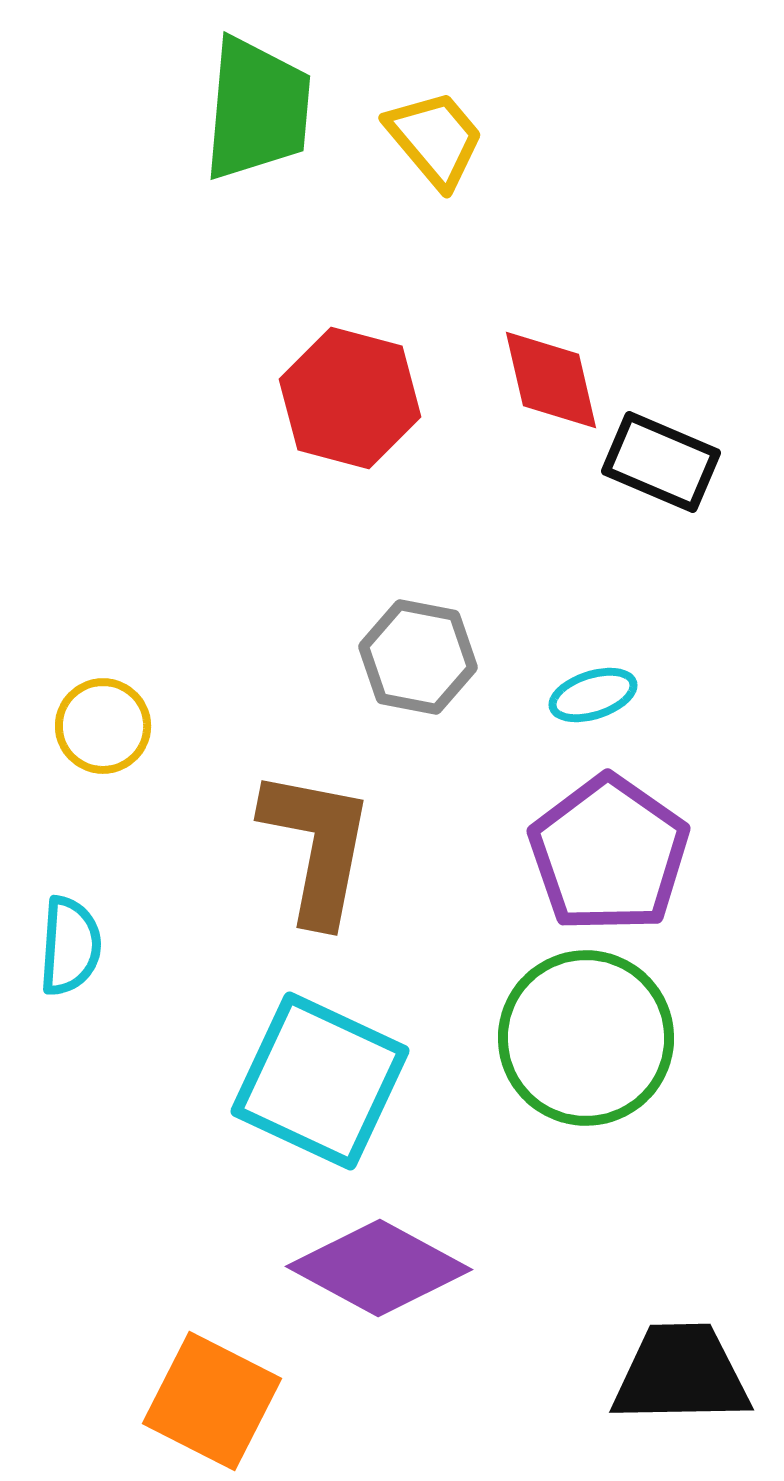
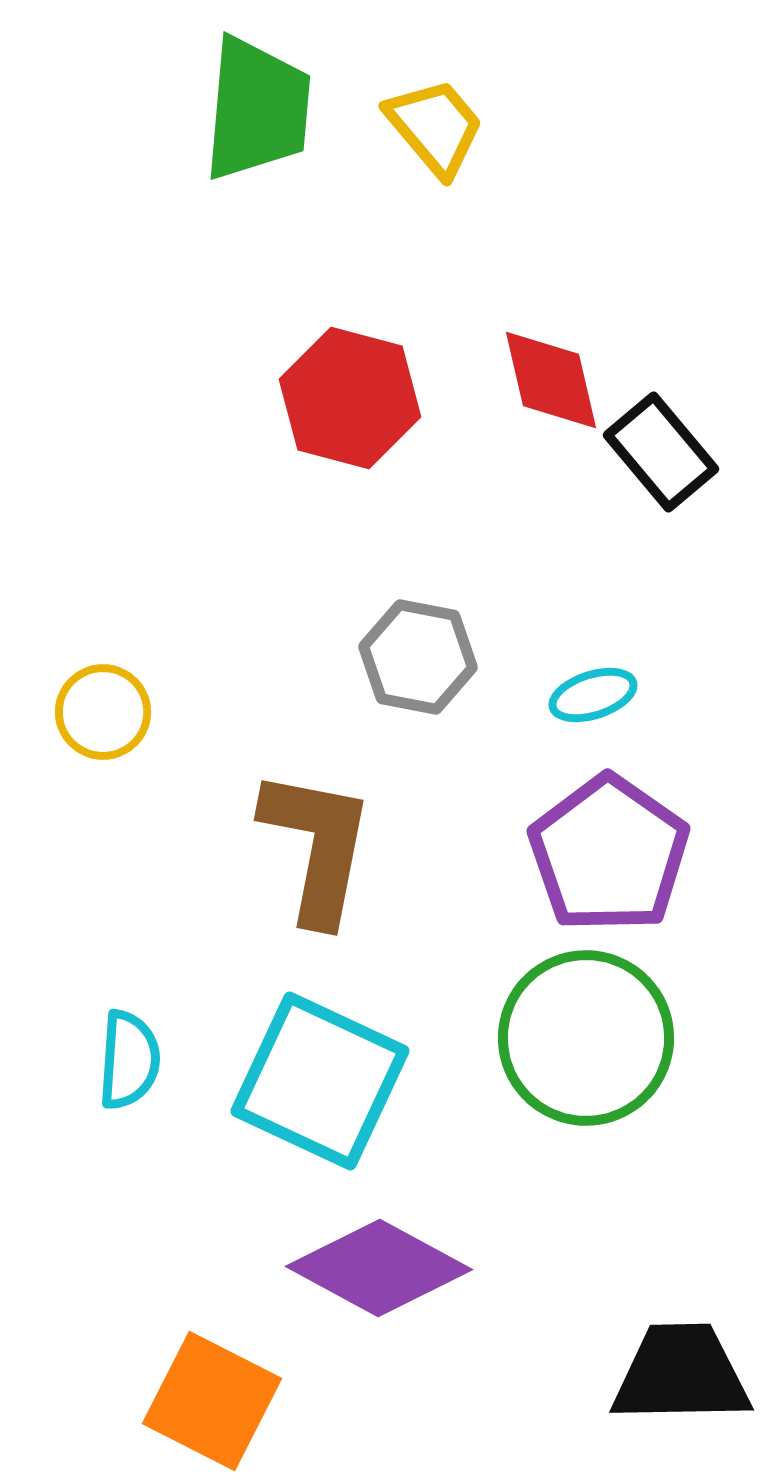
yellow trapezoid: moved 12 px up
black rectangle: moved 10 px up; rotated 27 degrees clockwise
yellow circle: moved 14 px up
cyan semicircle: moved 59 px right, 114 px down
